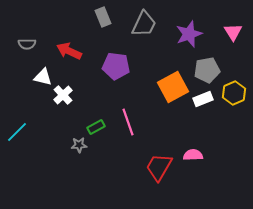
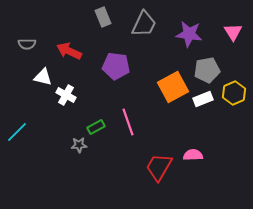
purple star: rotated 28 degrees clockwise
white cross: moved 3 px right; rotated 18 degrees counterclockwise
